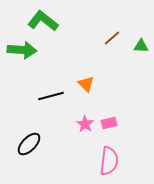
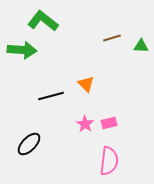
brown line: rotated 24 degrees clockwise
